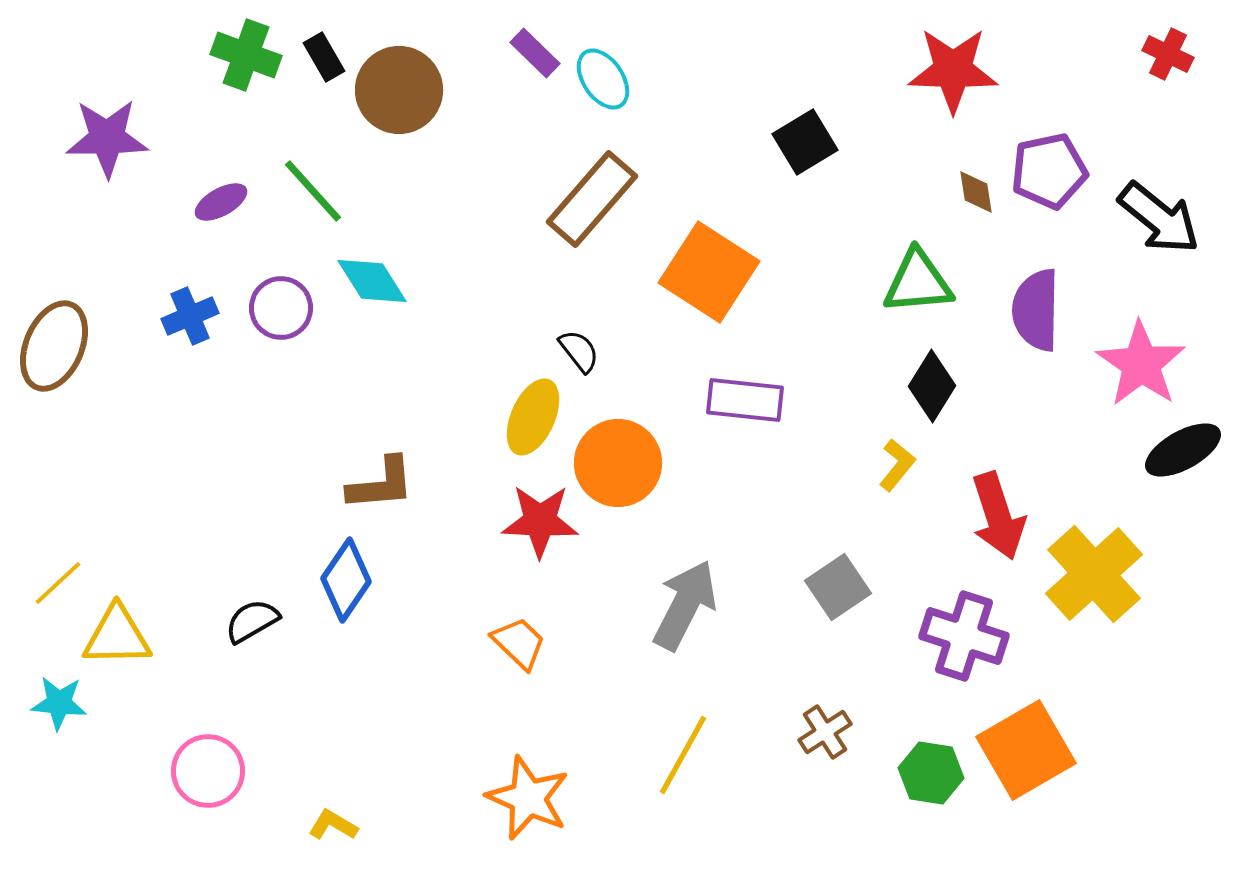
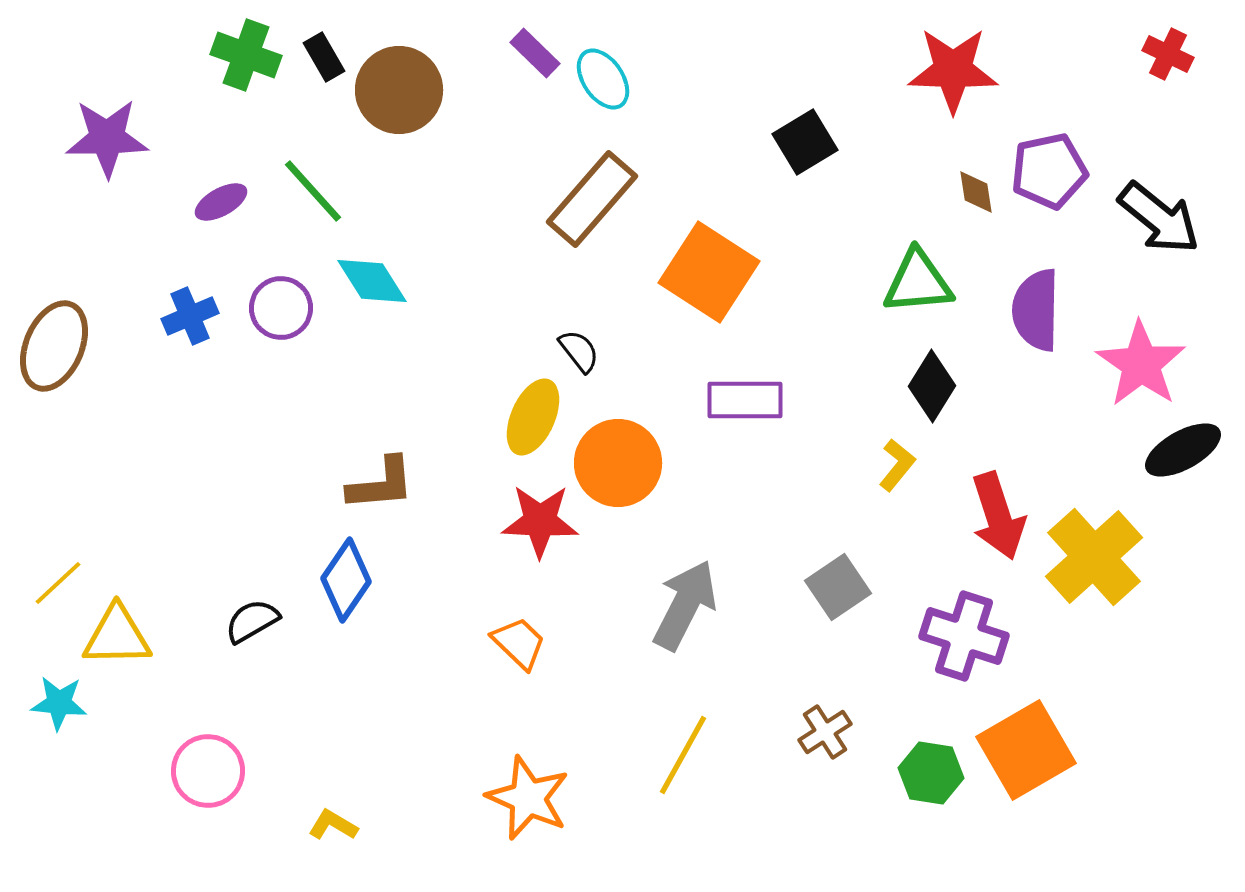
purple rectangle at (745, 400): rotated 6 degrees counterclockwise
yellow cross at (1094, 574): moved 17 px up
